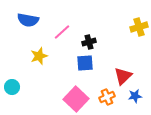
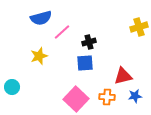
blue semicircle: moved 13 px right, 2 px up; rotated 25 degrees counterclockwise
red triangle: rotated 30 degrees clockwise
orange cross: rotated 28 degrees clockwise
